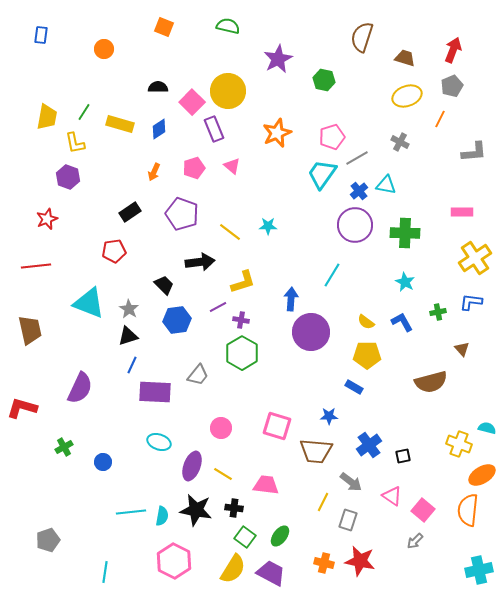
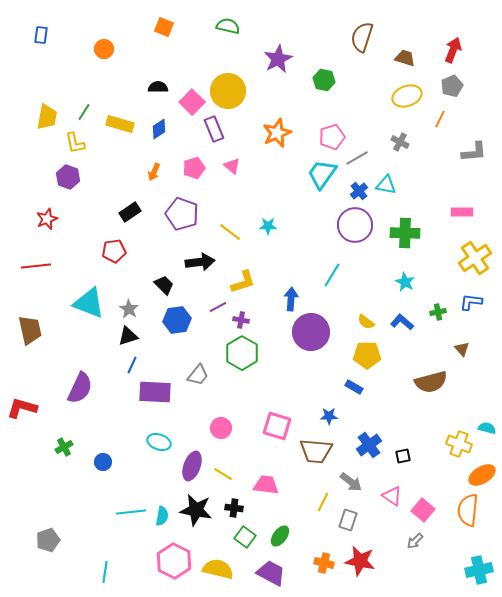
blue L-shape at (402, 322): rotated 20 degrees counterclockwise
yellow semicircle at (233, 569): moved 15 px left; rotated 108 degrees counterclockwise
